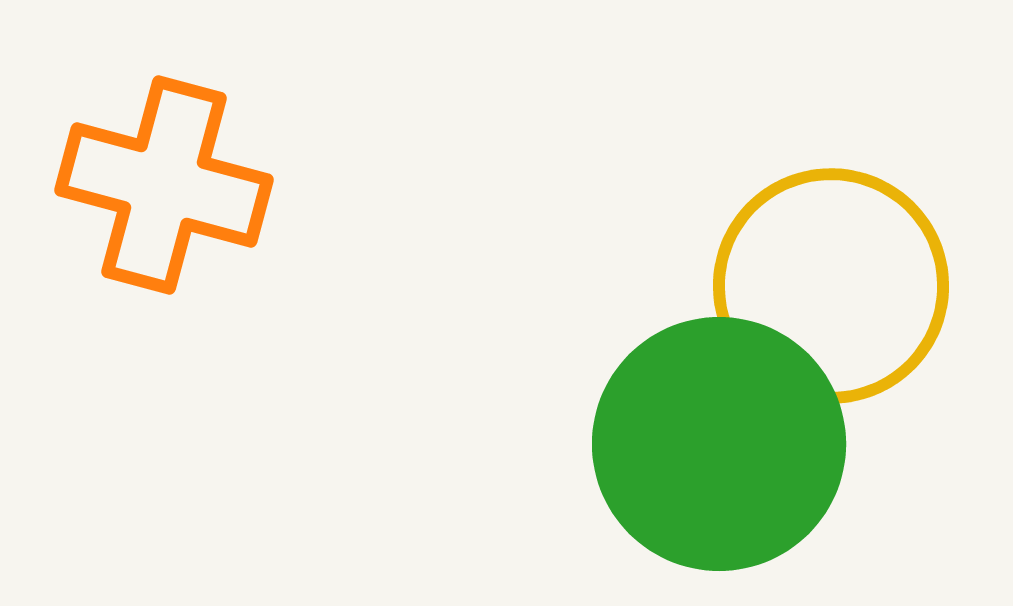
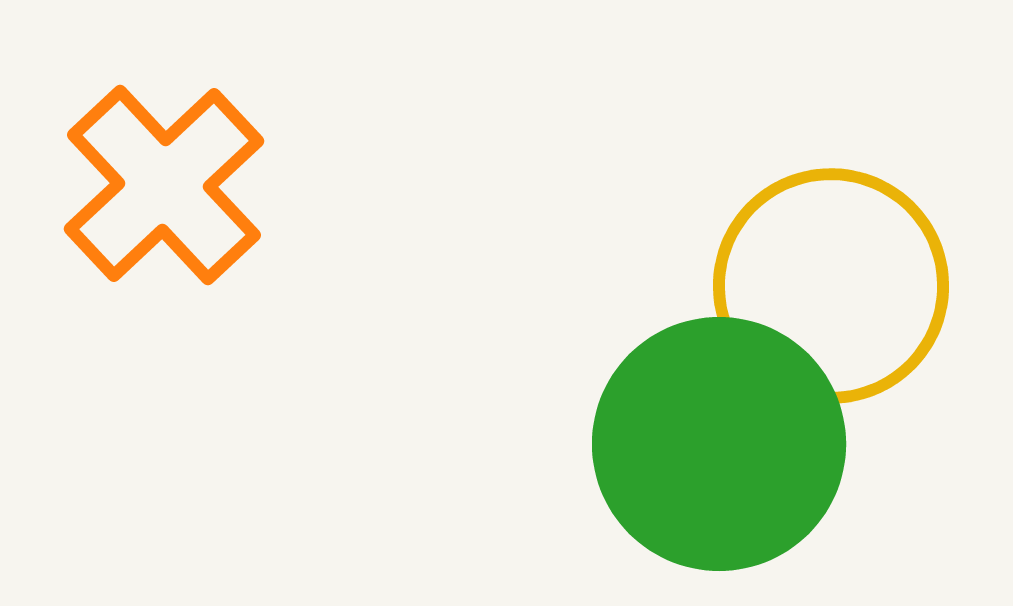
orange cross: rotated 32 degrees clockwise
